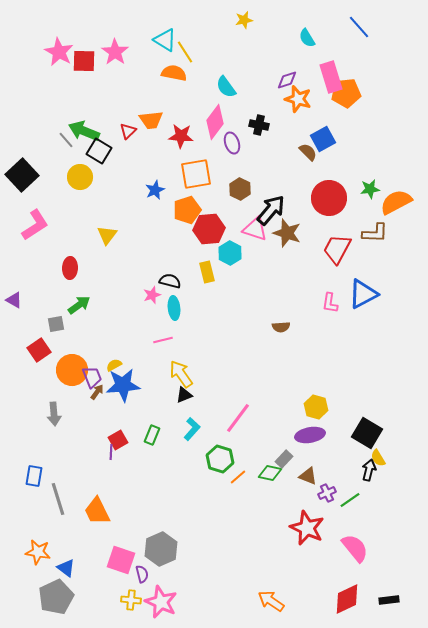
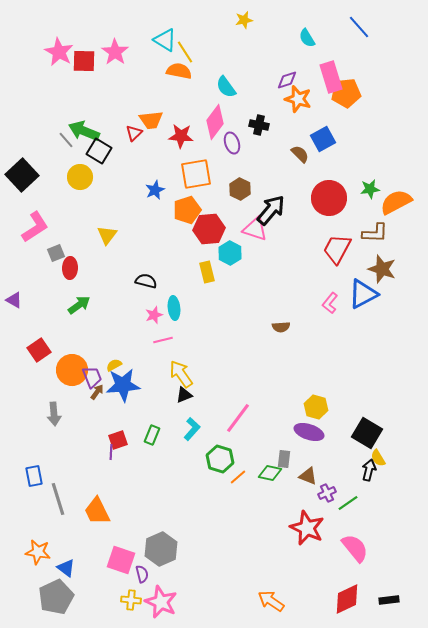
orange semicircle at (174, 73): moved 5 px right, 2 px up
red triangle at (128, 131): moved 6 px right, 2 px down
brown semicircle at (308, 152): moved 8 px left, 2 px down
pink L-shape at (35, 225): moved 2 px down
brown star at (287, 233): moved 95 px right, 36 px down
black semicircle at (170, 281): moved 24 px left
pink star at (152, 295): moved 2 px right, 20 px down
pink L-shape at (330, 303): rotated 30 degrees clockwise
gray square at (56, 324): moved 71 px up; rotated 12 degrees counterclockwise
purple ellipse at (310, 435): moved 1 px left, 3 px up; rotated 28 degrees clockwise
red square at (118, 440): rotated 12 degrees clockwise
gray rectangle at (284, 459): rotated 36 degrees counterclockwise
blue rectangle at (34, 476): rotated 20 degrees counterclockwise
green line at (350, 500): moved 2 px left, 3 px down
